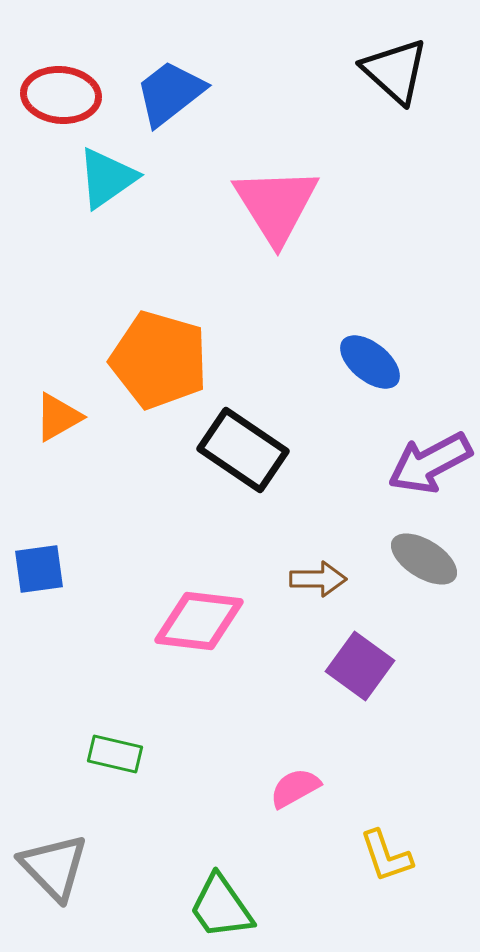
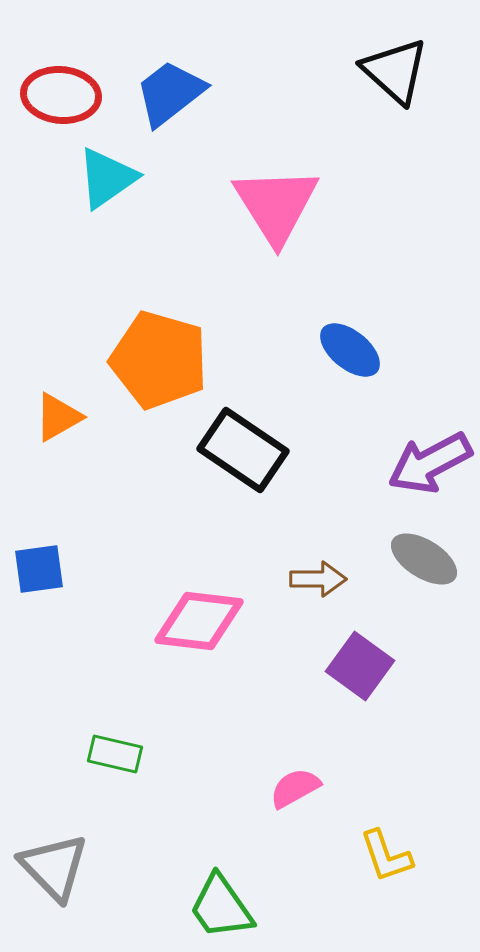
blue ellipse: moved 20 px left, 12 px up
